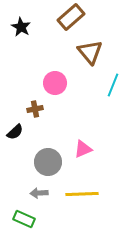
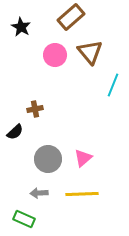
pink circle: moved 28 px up
pink triangle: moved 9 px down; rotated 18 degrees counterclockwise
gray circle: moved 3 px up
